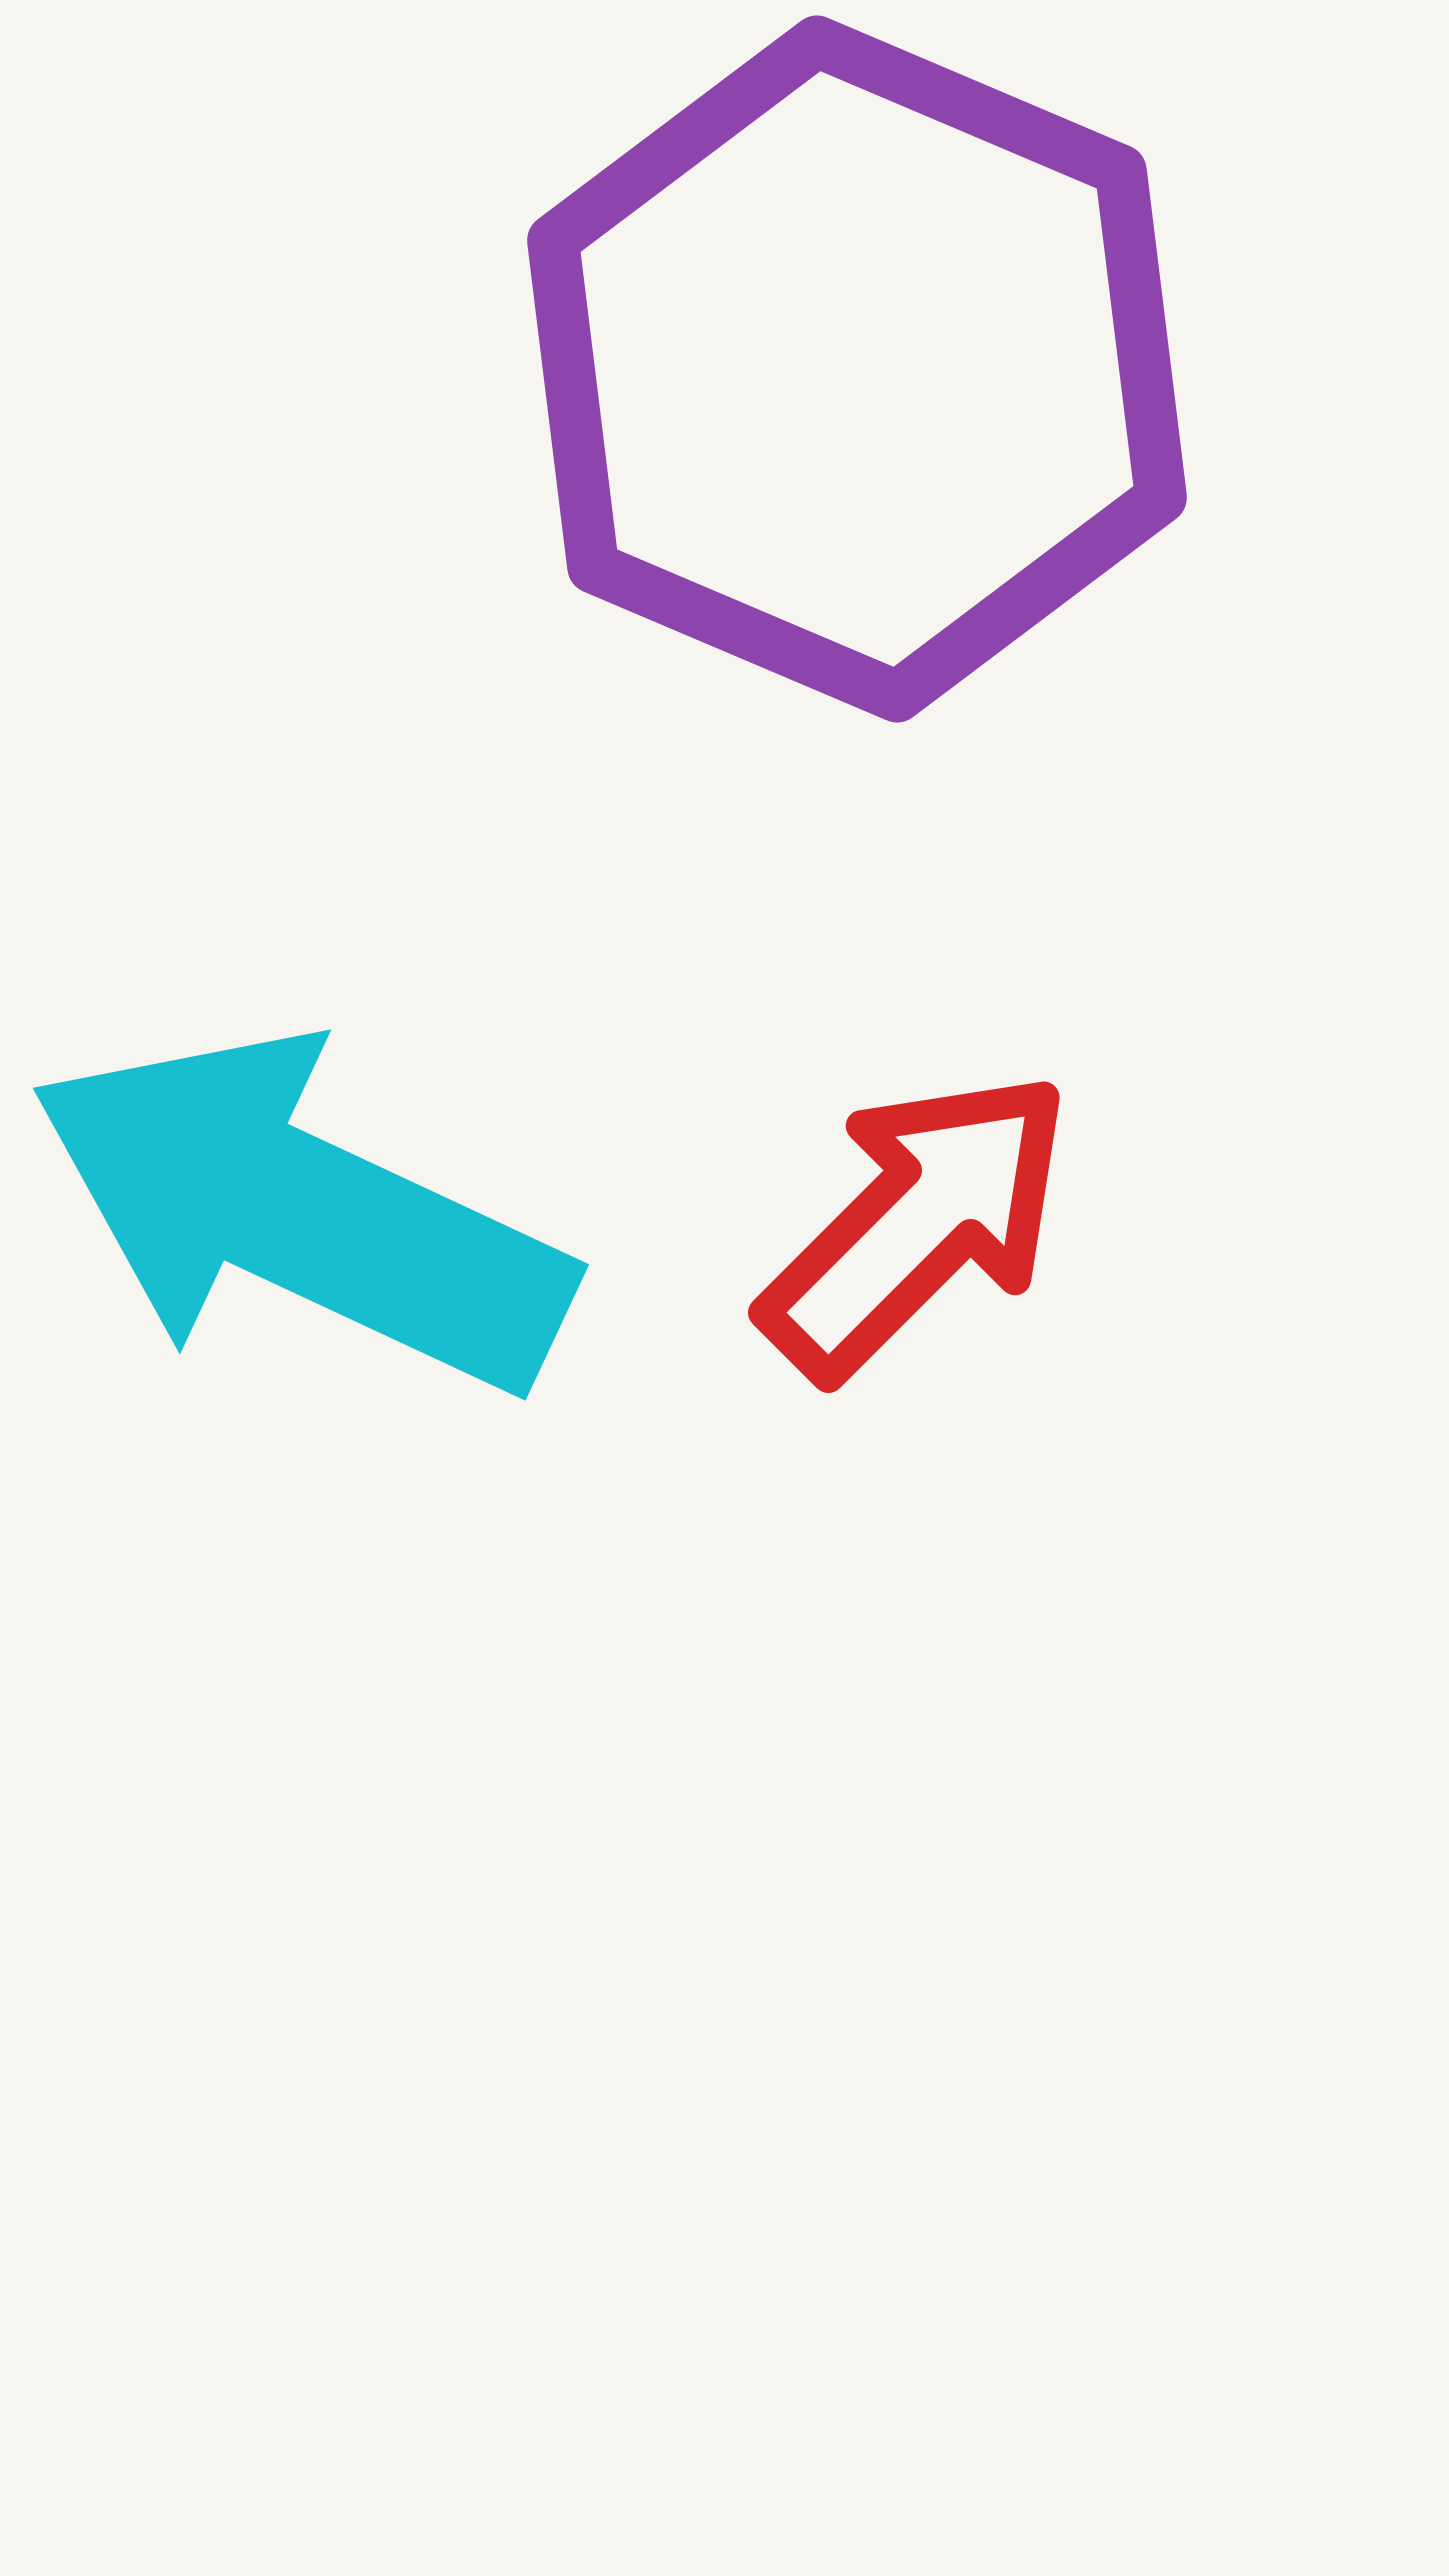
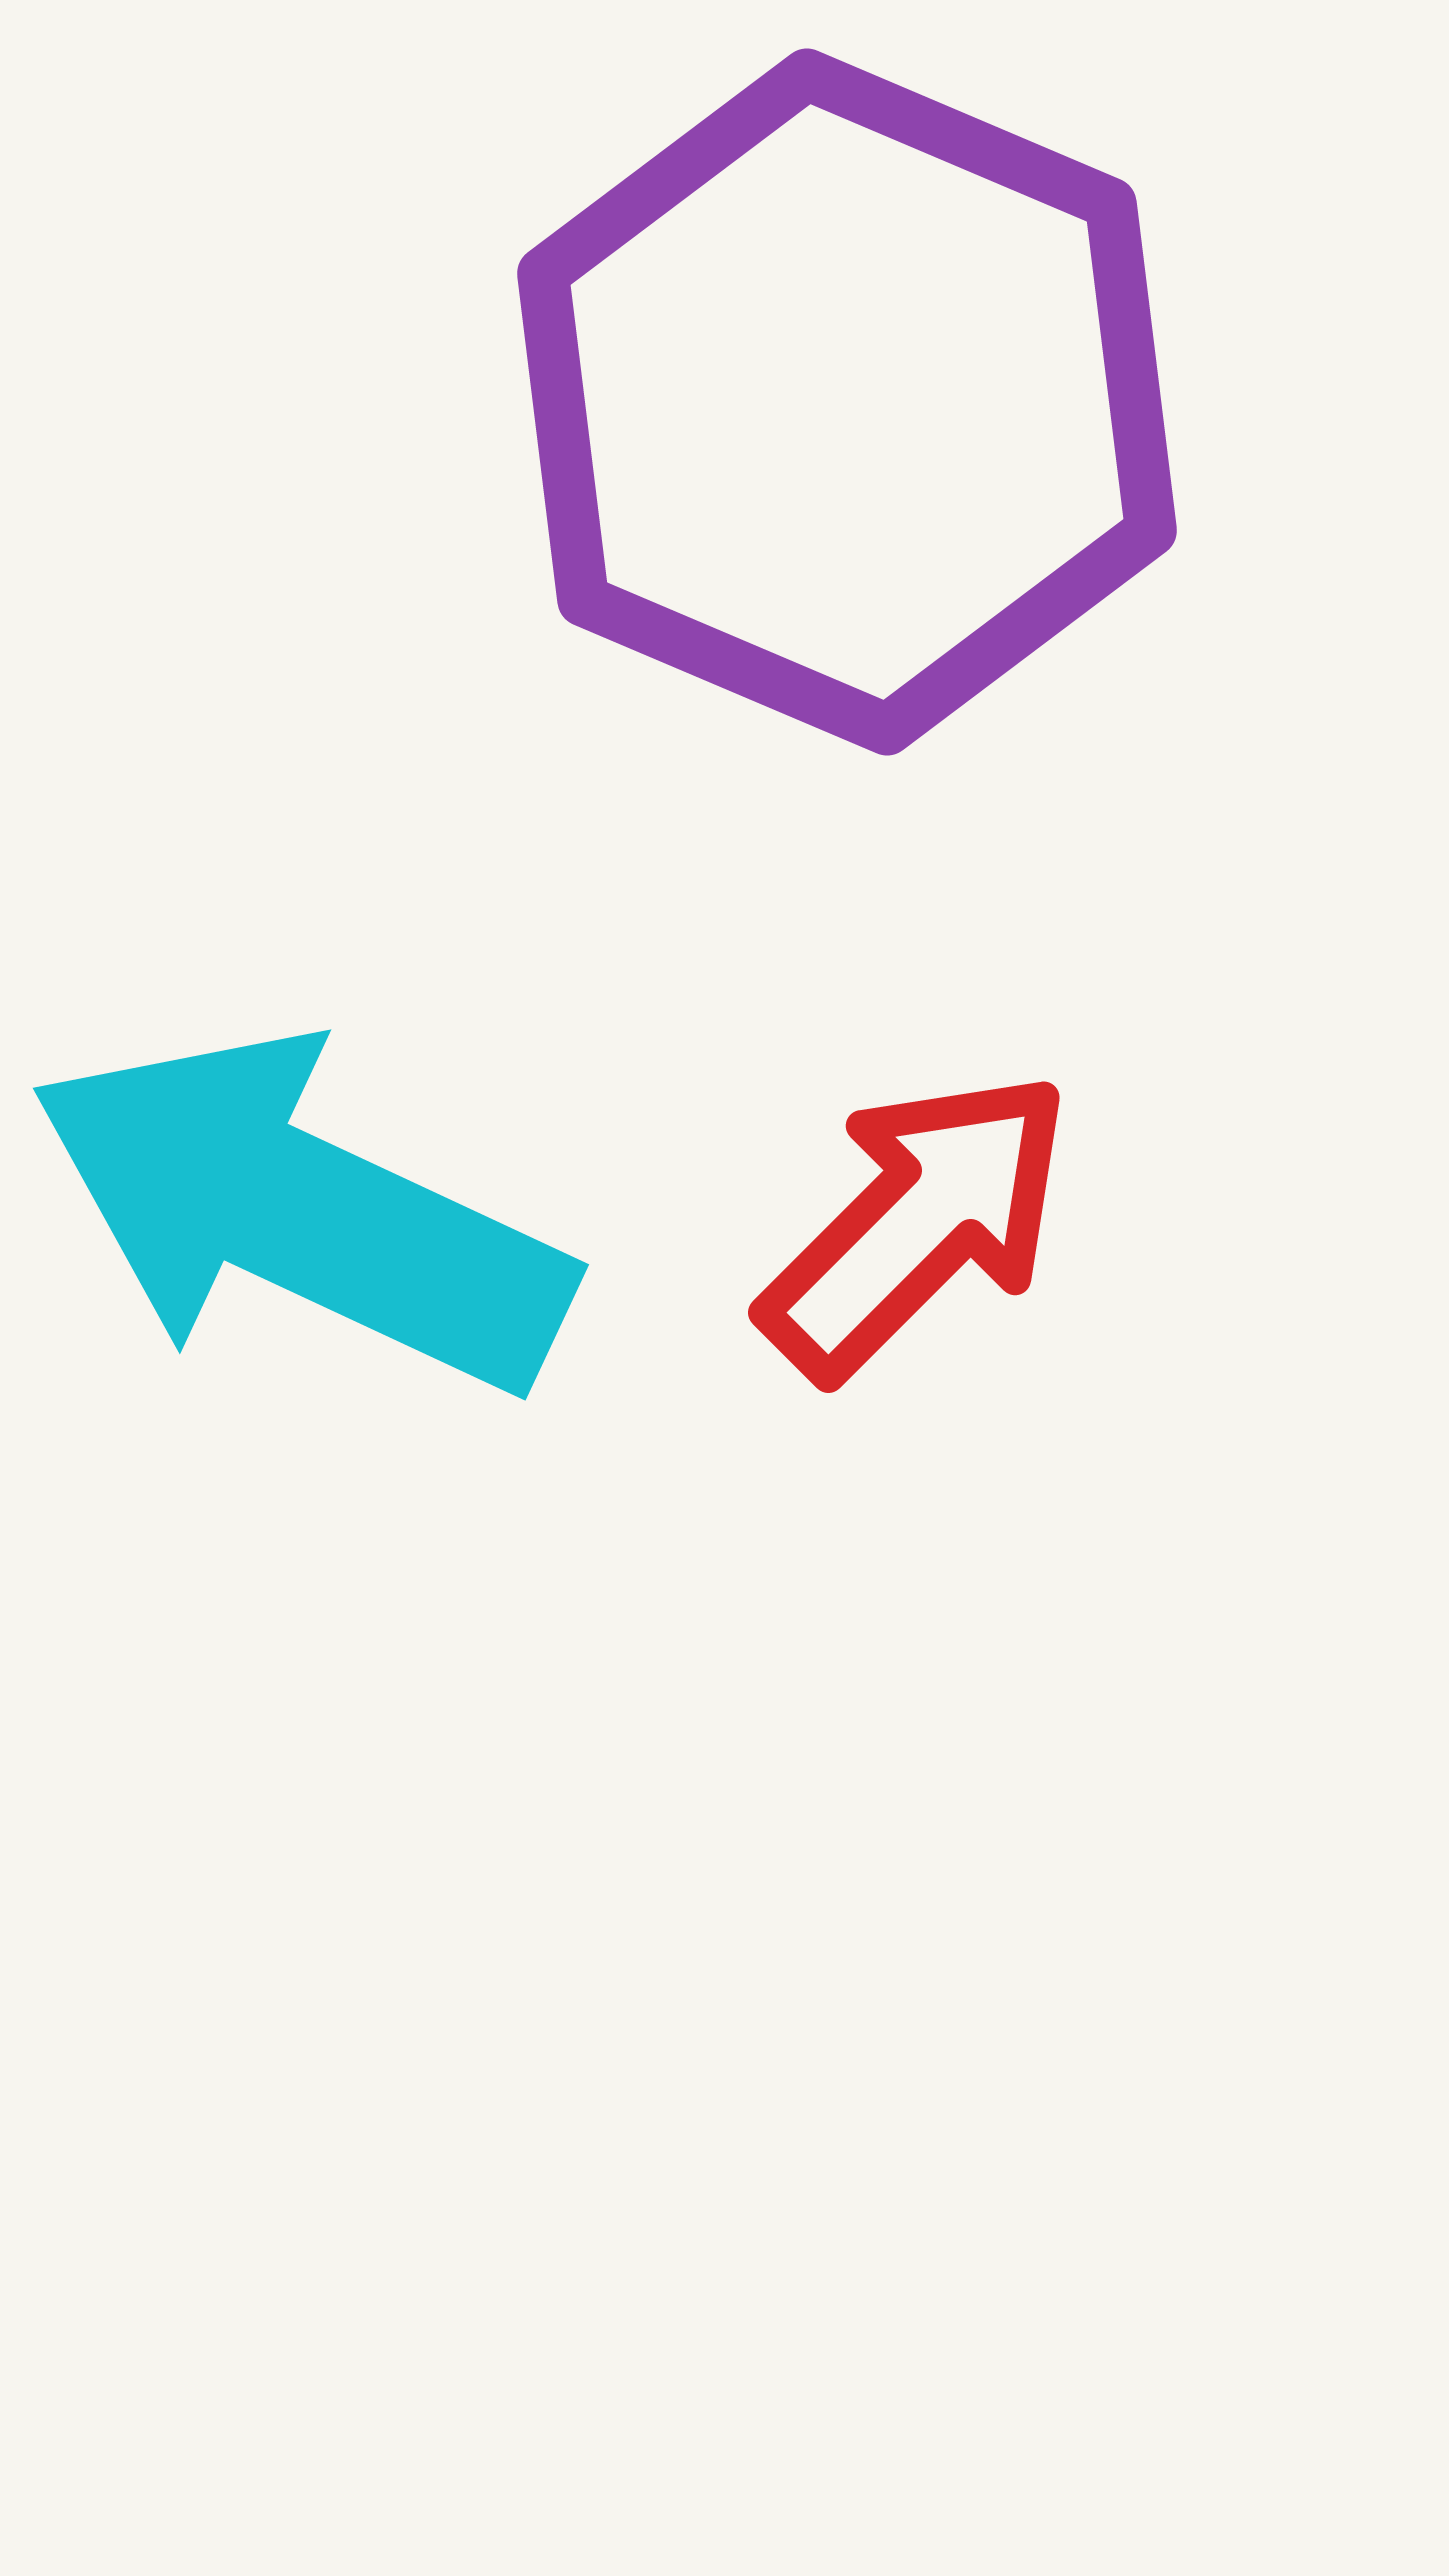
purple hexagon: moved 10 px left, 33 px down
